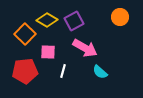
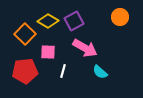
yellow diamond: moved 1 px right, 1 px down
